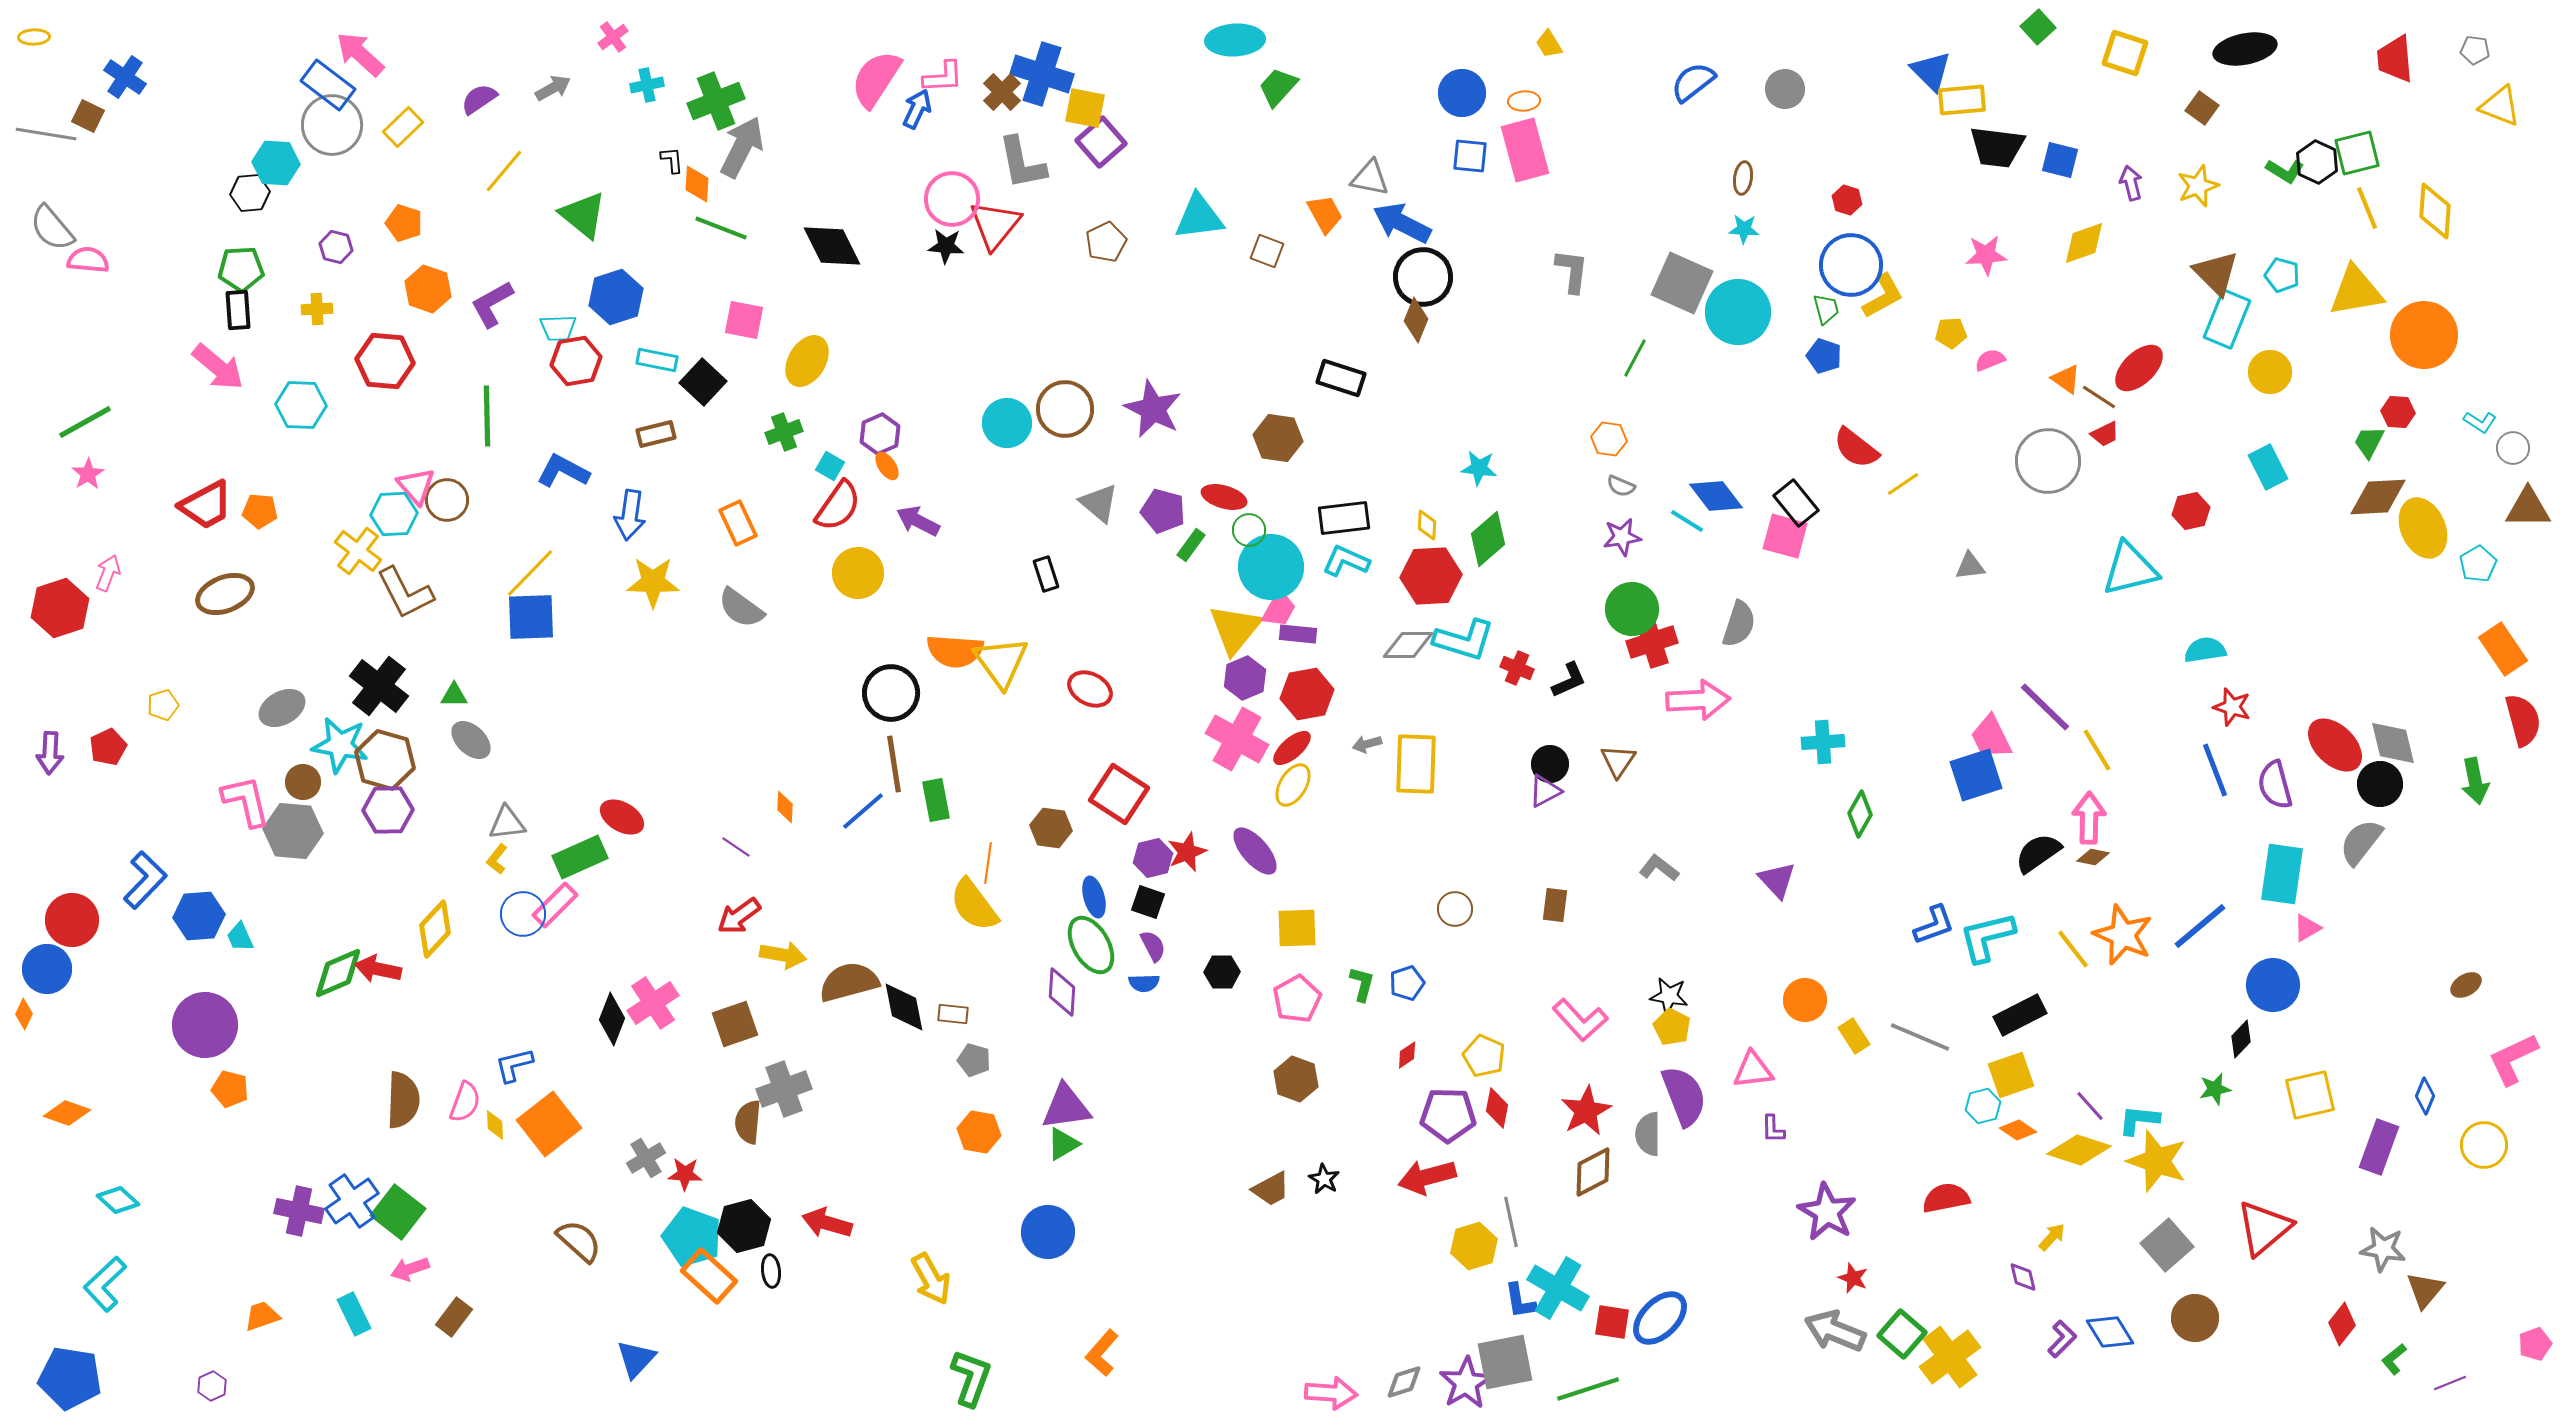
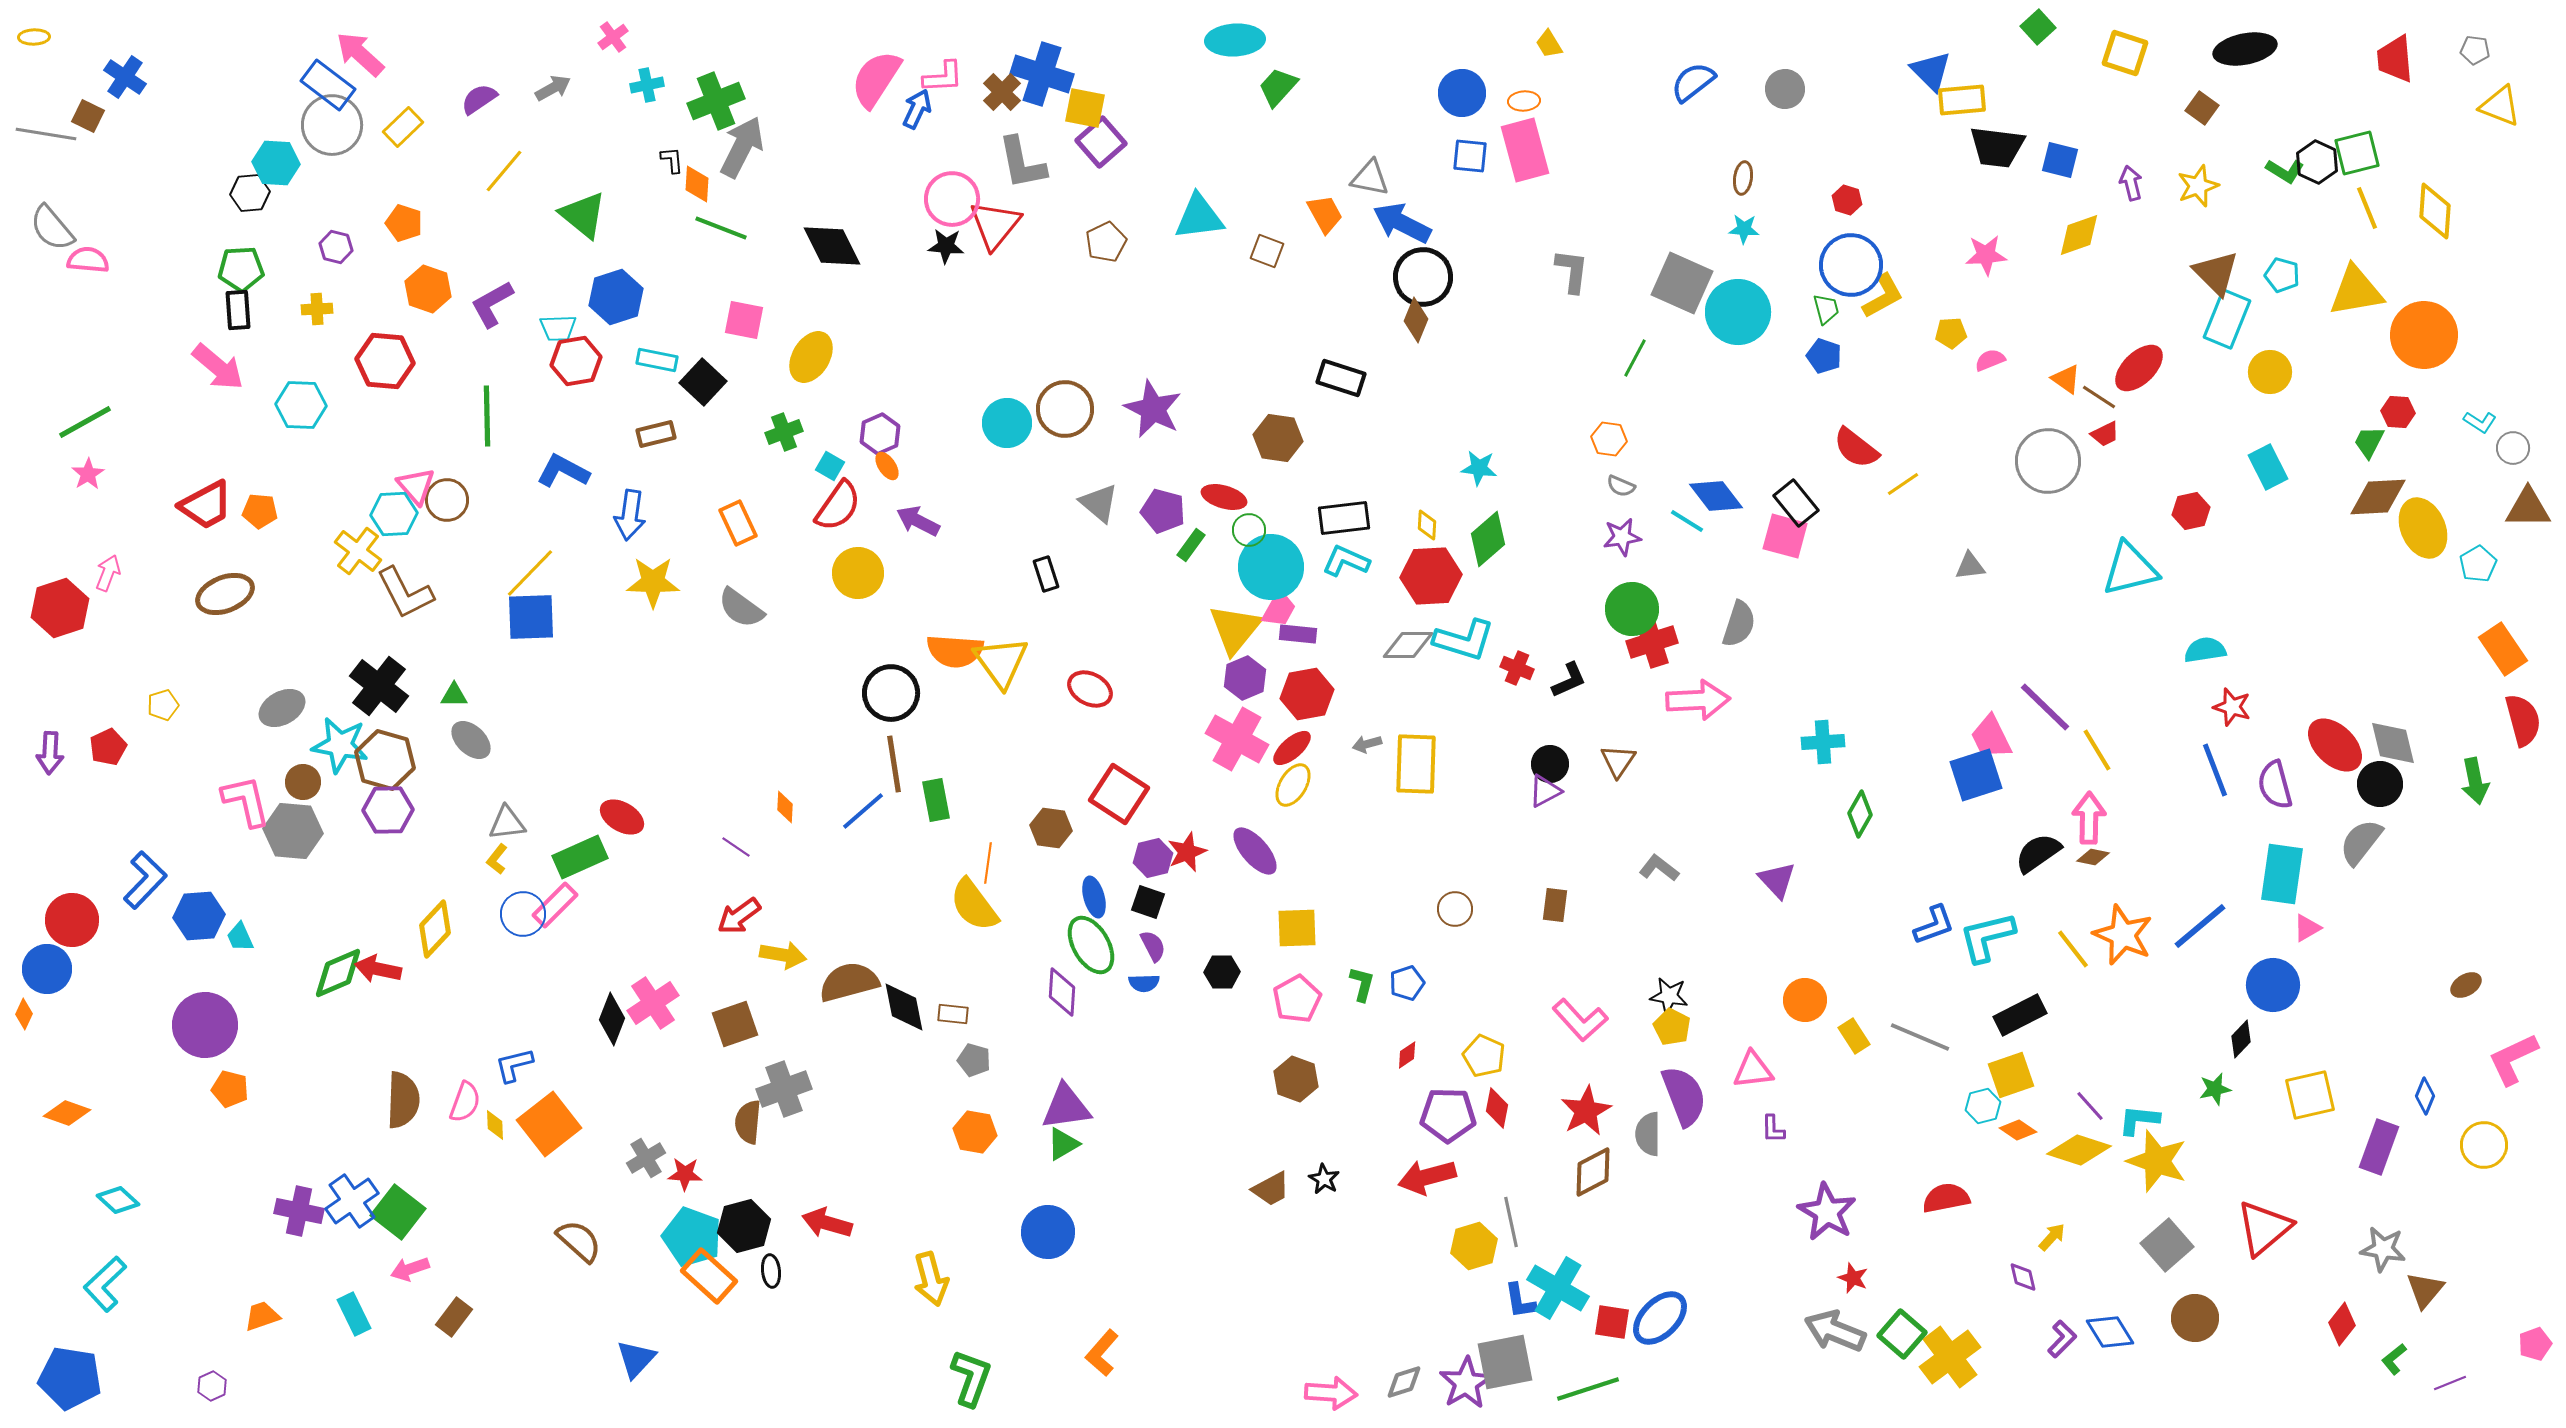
yellow diamond at (2084, 243): moved 5 px left, 8 px up
yellow ellipse at (807, 361): moved 4 px right, 4 px up
orange hexagon at (979, 1132): moved 4 px left
yellow arrow at (931, 1279): rotated 14 degrees clockwise
